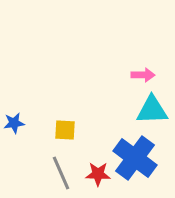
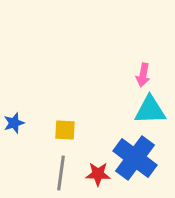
pink arrow: rotated 100 degrees clockwise
cyan triangle: moved 2 px left
blue star: rotated 10 degrees counterclockwise
gray line: rotated 32 degrees clockwise
